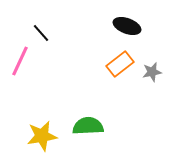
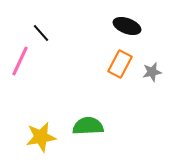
orange rectangle: rotated 24 degrees counterclockwise
yellow star: moved 1 px left, 1 px down
